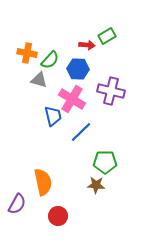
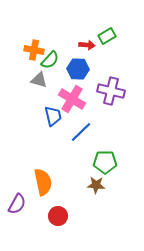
orange cross: moved 7 px right, 3 px up
